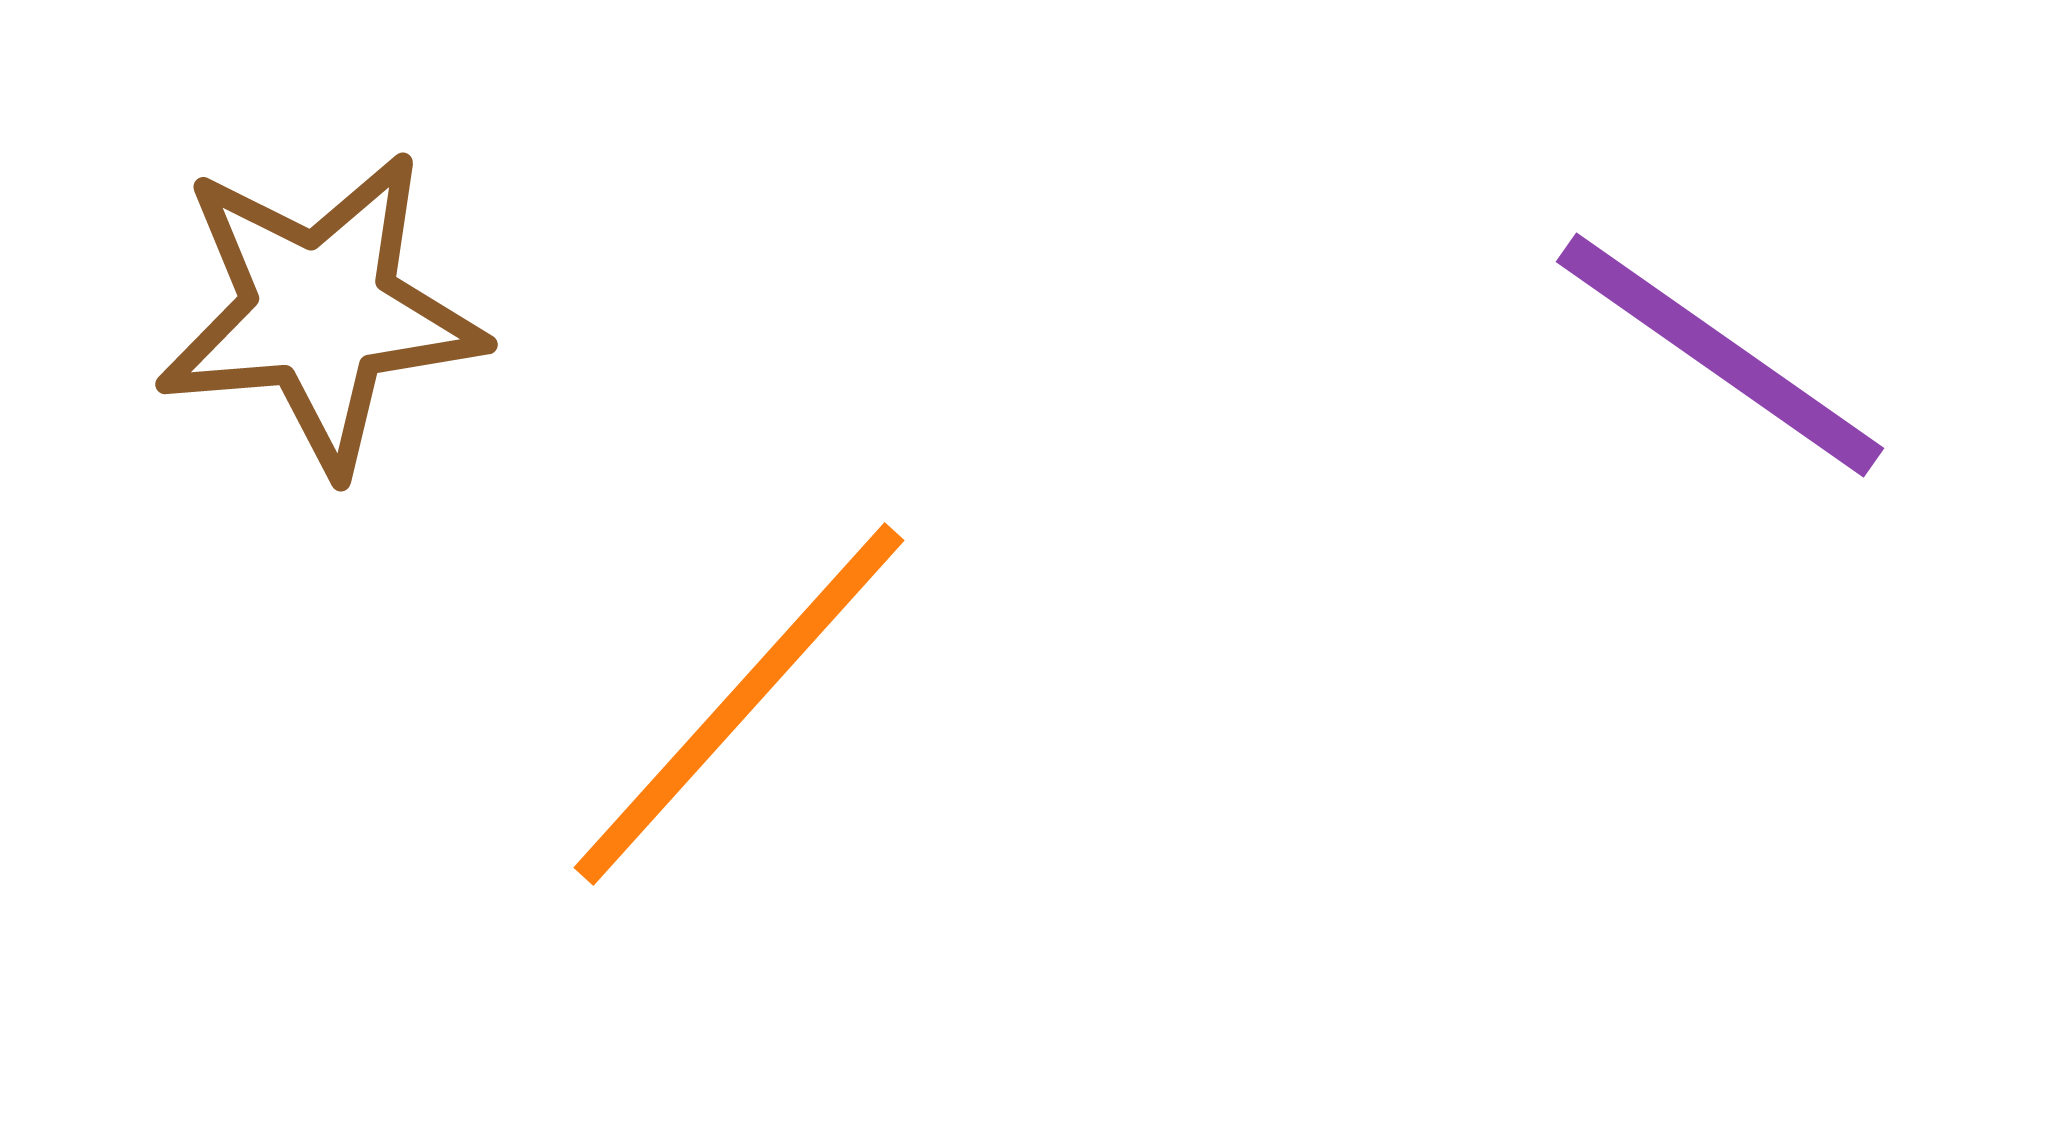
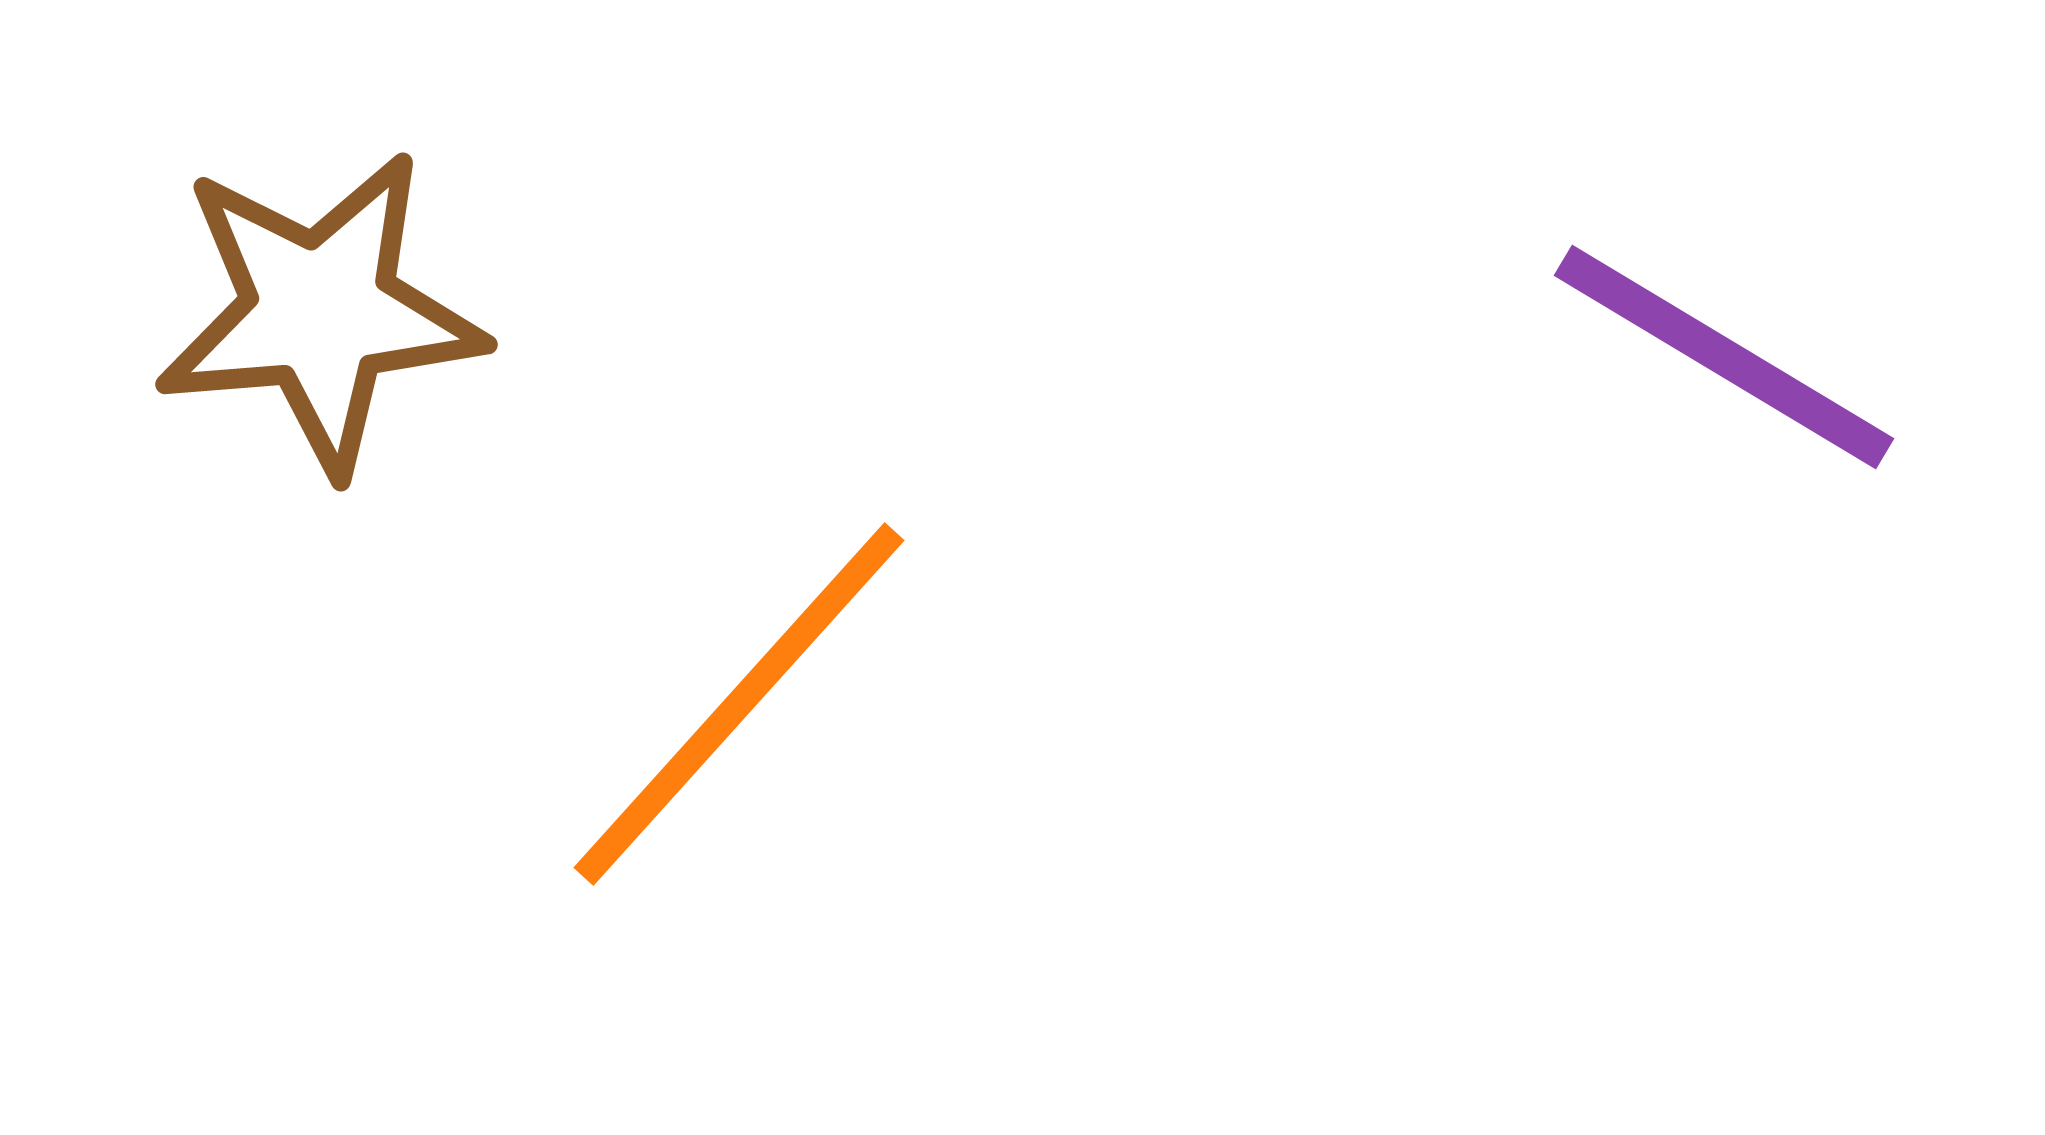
purple line: moved 4 px right, 2 px down; rotated 4 degrees counterclockwise
